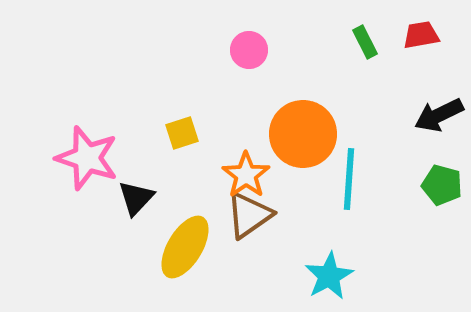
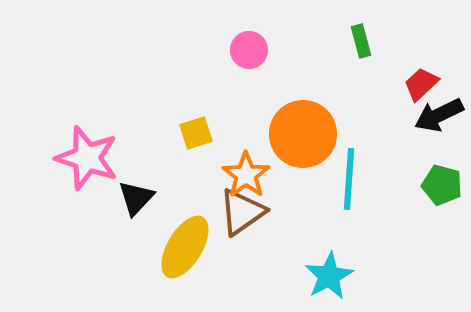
red trapezoid: moved 49 px down; rotated 33 degrees counterclockwise
green rectangle: moved 4 px left, 1 px up; rotated 12 degrees clockwise
yellow square: moved 14 px right
brown triangle: moved 7 px left, 3 px up
